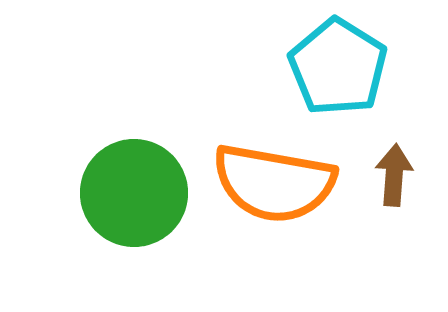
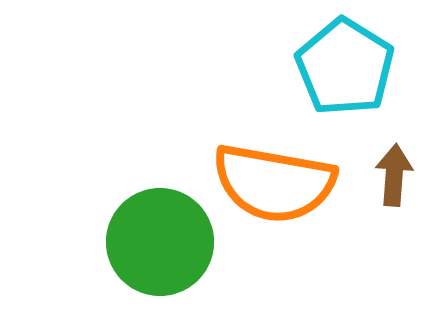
cyan pentagon: moved 7 px right
green circle: moved 26 px right, 49 px down
